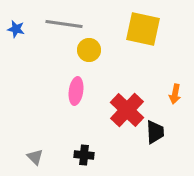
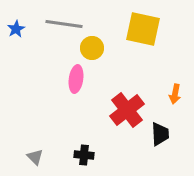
blue star: rotated 30 degrees clockwise
yellow circle: moved 3 px right, 2 px up
pink ellipse: moved 12 px up
red cross: rotated 8 degrees clockwise
black trapezoid: moved 5 px right, 2 px down
